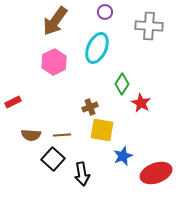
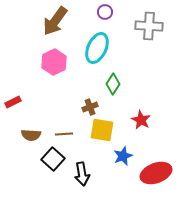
green diamond: moved 9 px left
red star: moved 17 px down
brown line: moved 2 px right, 1 px up
